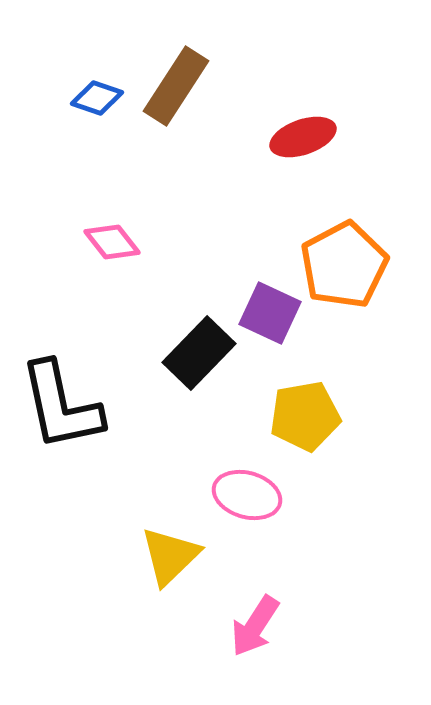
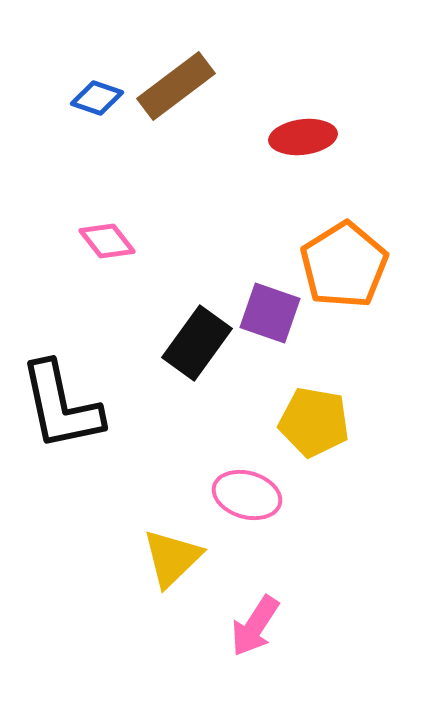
brown rectangle: rotated 20 degrees clockwise
red ellipse: rotated 12 degrees clockwise
pink diamond: moved 5 px left, 1 px up
orange pentagon: rotated 4 degrees counterclockwise
purple square: rotated 6 degrees counterclockwise
black rectangle: moved 2 px left, 10 px up; rotated 8 degrees counterclockwise
yellow pentagon: moved 9 px right, 6 px down; rotated 20 degrees clockwise
yellow triangle: moved 2 px right, 2 px down
